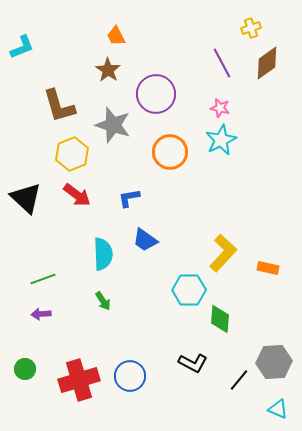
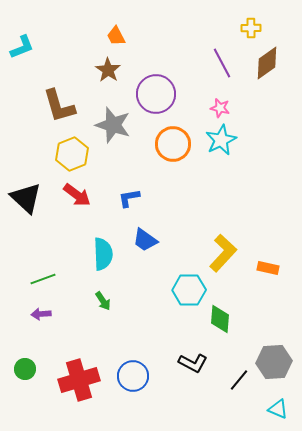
yellow cross: rotated 18 degrees clockwise
orange circle: moved 3 px right, 8 px up
blue circle: moved 3 px right
